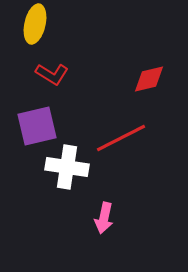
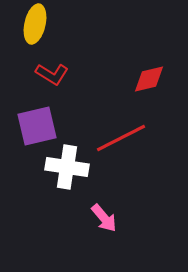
pink arrow: rotated 52 degrees counterclockwise
